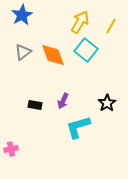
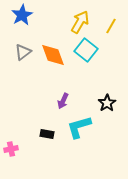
black rectangle: moved 12 px right, 29 px down
cyan L-shape: moved 1 px right
